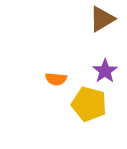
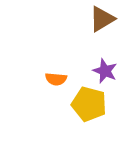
purple star: rotated 15 degrees counterclockwise
